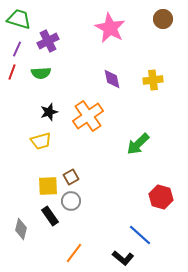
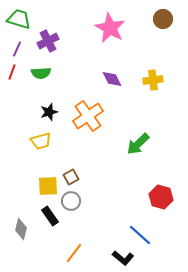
purple diamond: rotated 15 degrees counterclockwise
